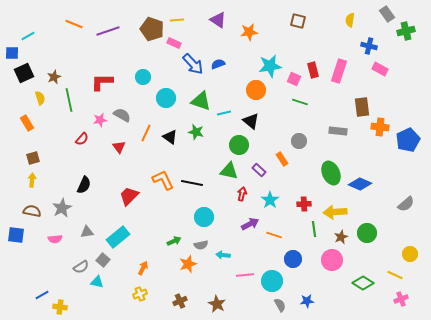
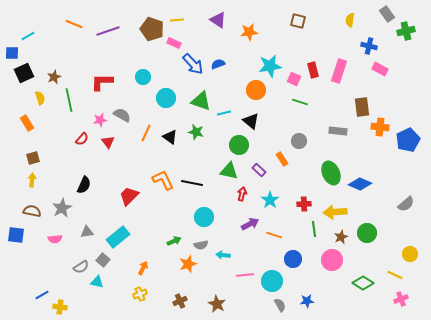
red triangle at (119, 147): moved 11 px left, 5 px up
